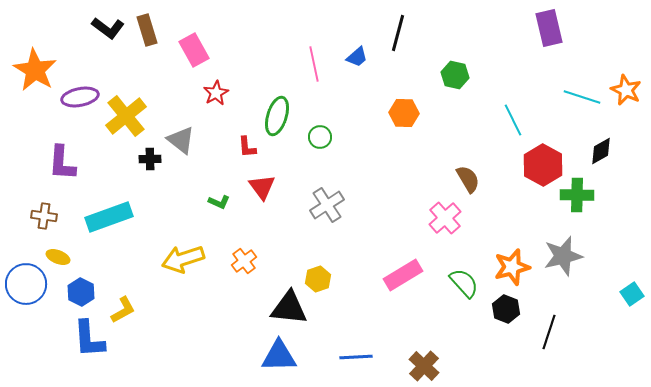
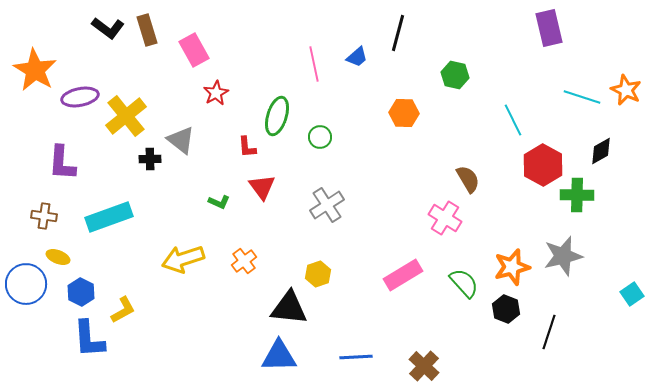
pink cross at (445, 218): rotated 16 degrees counterclockwise
yellow hexagon at (318, 279): moved 5 px up
